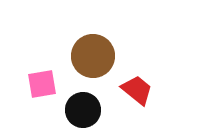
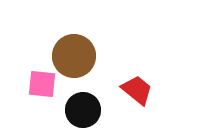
brown circle: moved 19 px left
pink square: rotated 16 degrees clockwise
